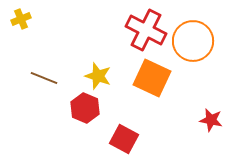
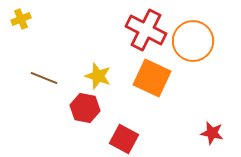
red hexagon: rotated 12 degrees counterclockwise
red star: moved 1 px right, 13 px down
